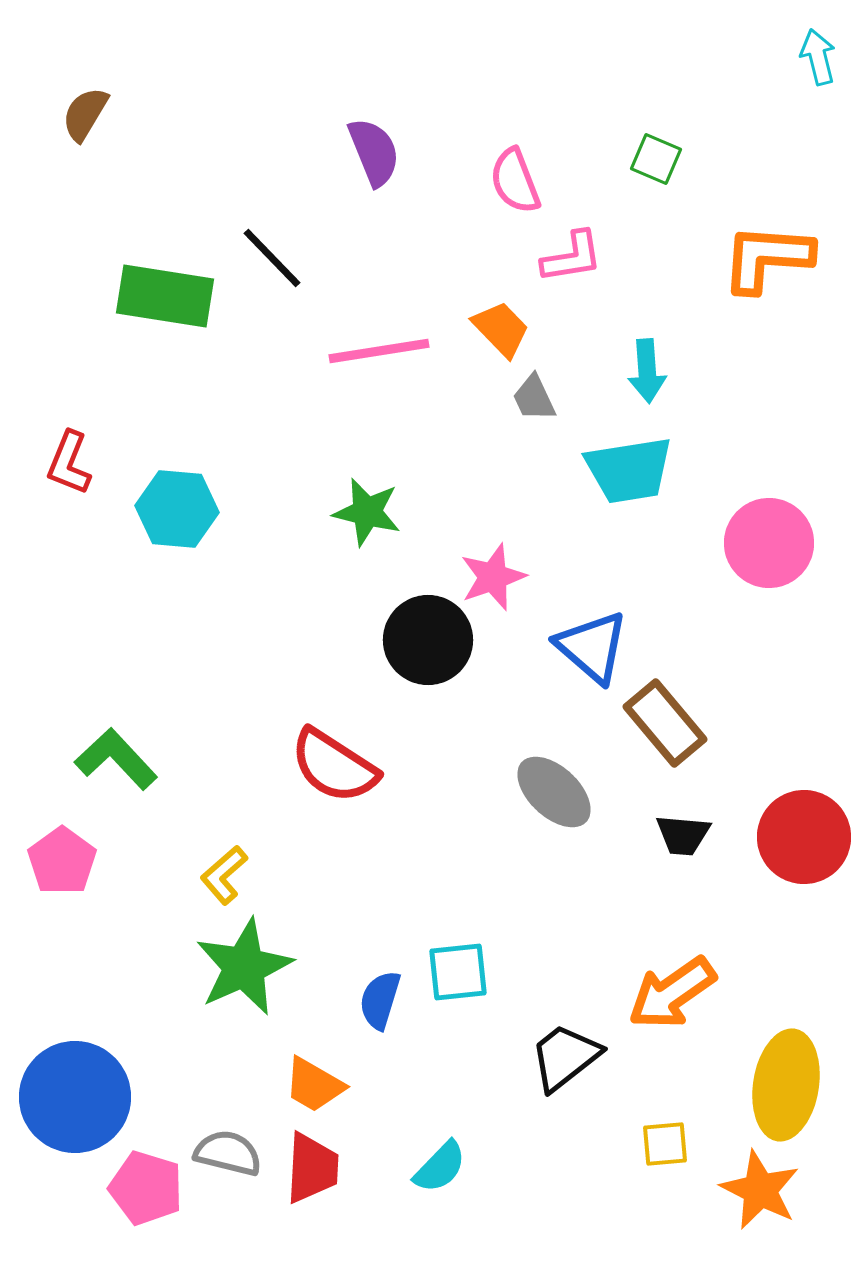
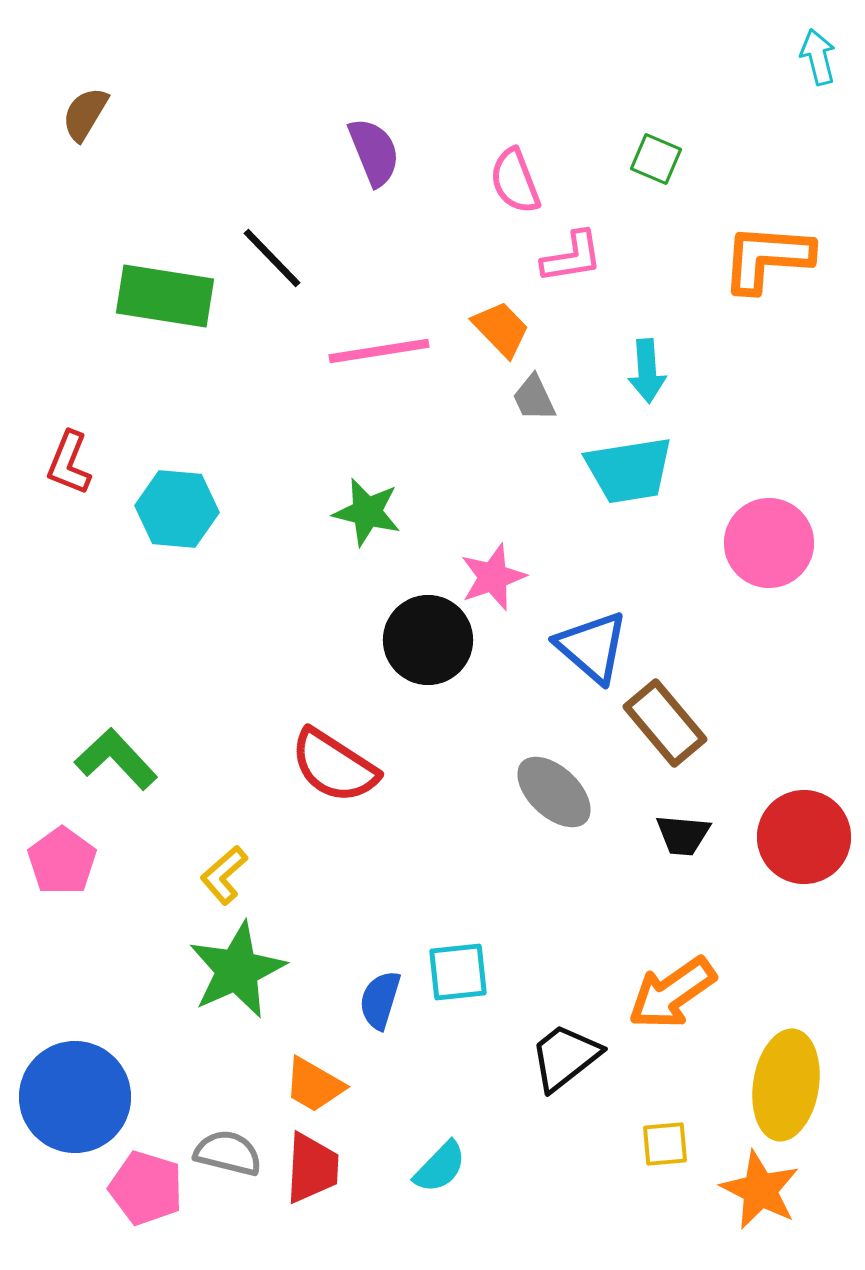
green star at (244, 967): moved 7 px left, 3 px down
